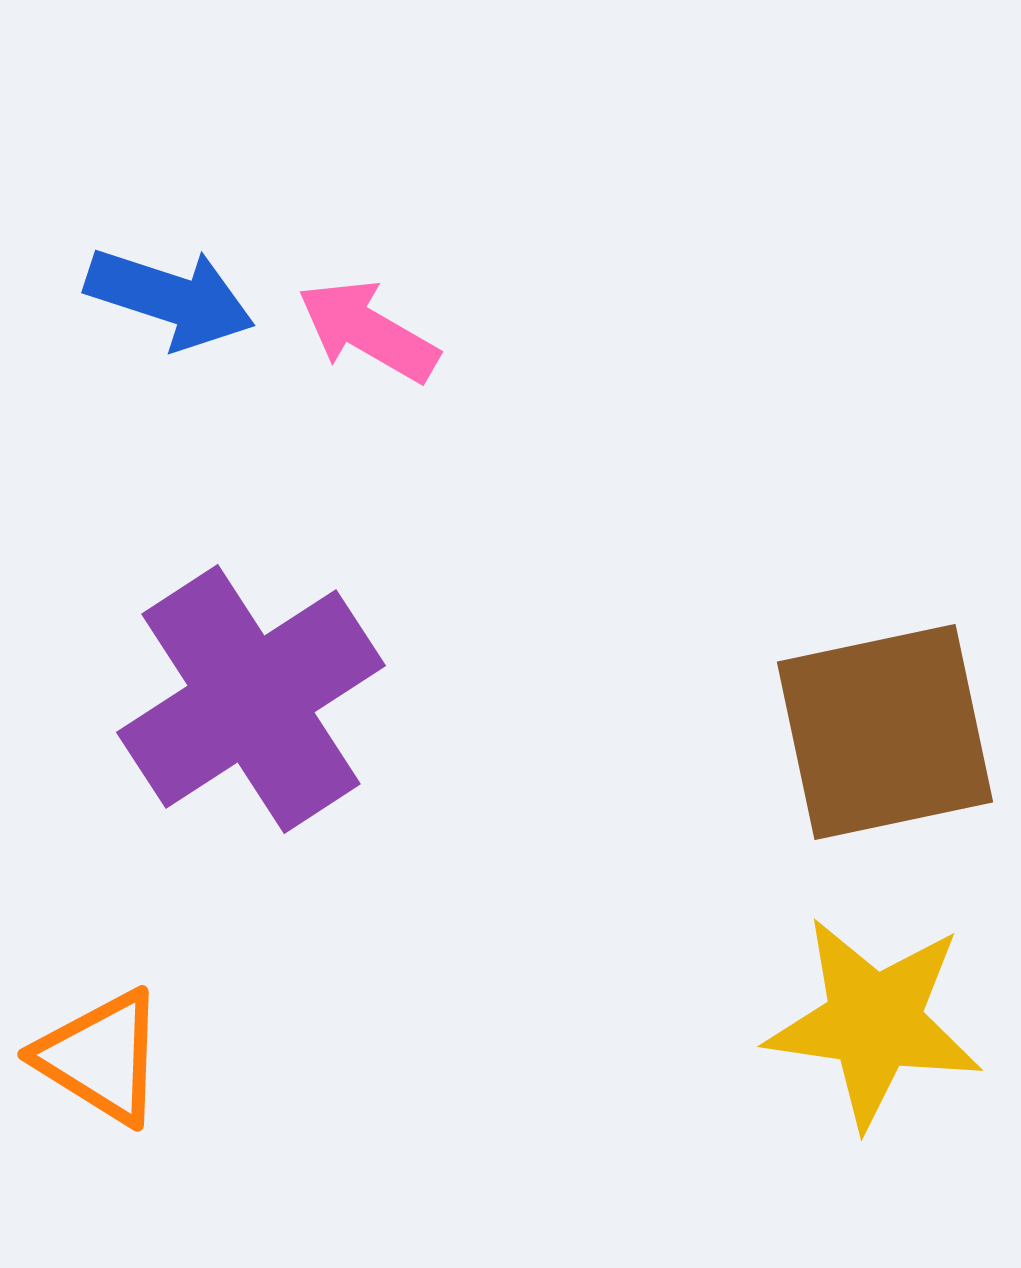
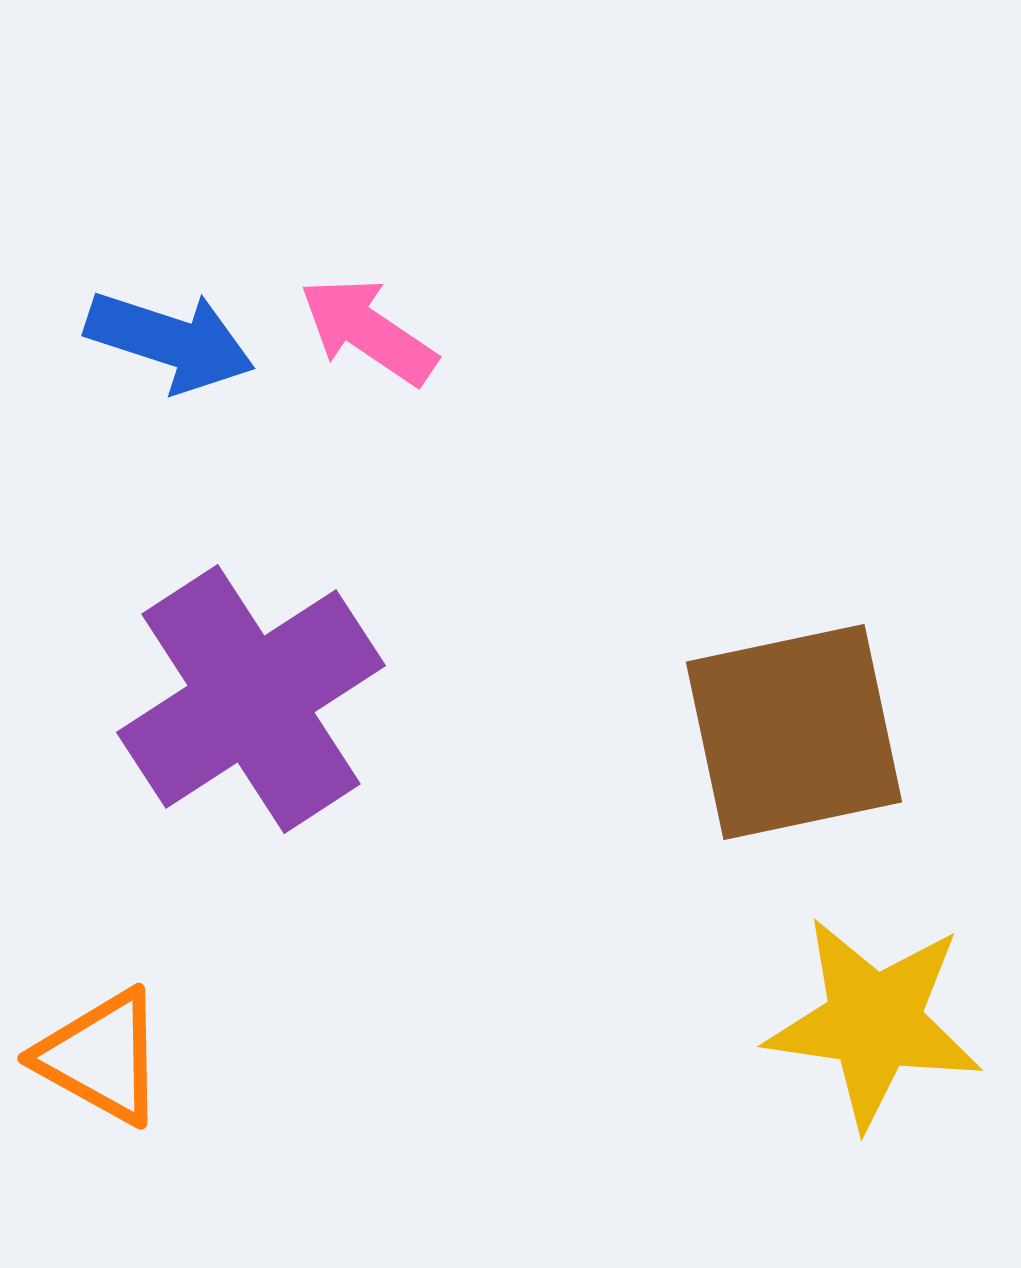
blue arrow: moved 43 px down
pink arrow: rotated 4 degrees clockwise
brown square: moved 91 px left
orange triangle: rotated 3 degrees counterclockwise
